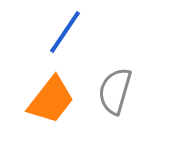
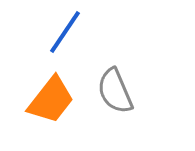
gray semicircle: rotated 39 degrees counterclockwise
